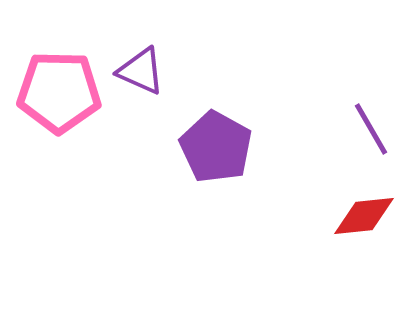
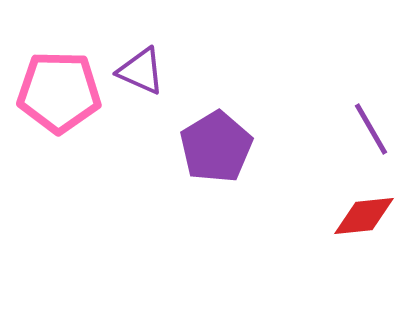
purple pentagon: rotated 12 degrees clockwise
